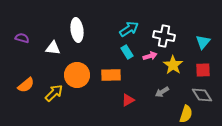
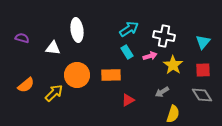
yellow semicircle: moved 13 px left
